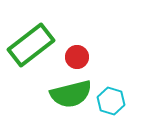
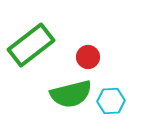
red circle: moved 11 px right
cyan hexagon: rotated 20 degrees counterclockwise
